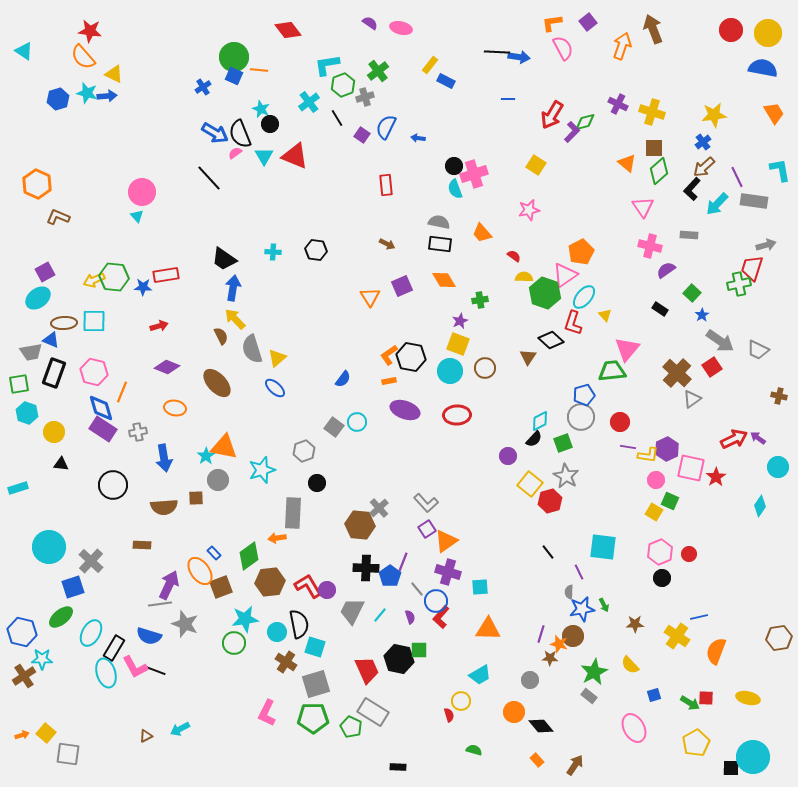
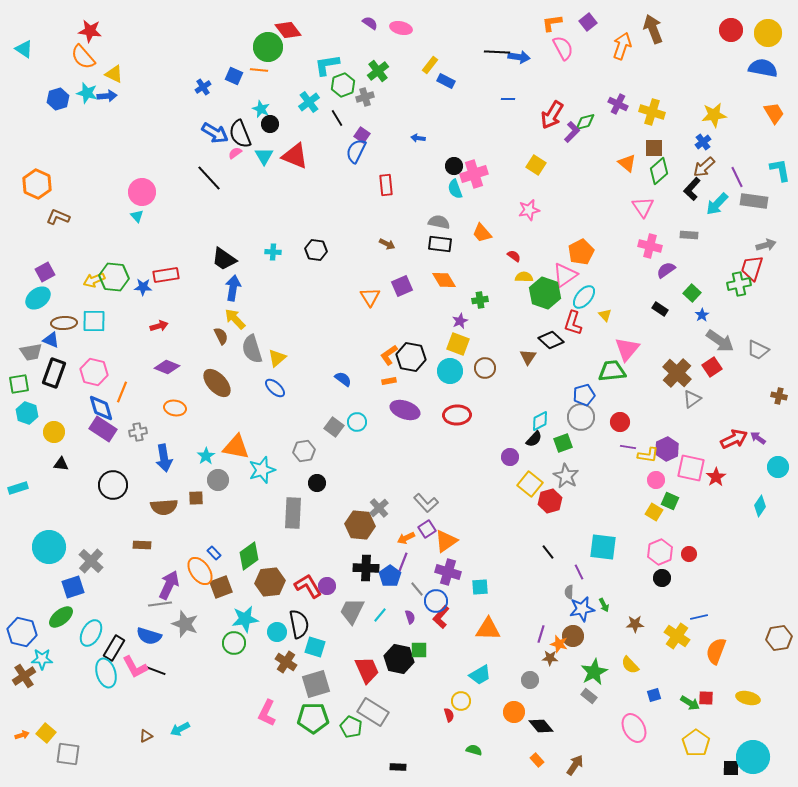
cyan triangle at (24, 51): moved 2 px up
green circle at (234, 57): moved 34 px right, 10 px up
blue semicircle at (386, 127): moved 30 px left, 24 px down
blue semicircle at (343, 379): rotated 90 degrees counterclockwise
orange triangle at (224, 447): moved 12 px right
gray hexagon at (304, 451): rotated 10 degrees clockwise
purple circle at (508, 456): moved 2 px right, 1 px down
orange arrow at (277, 538): moved 129 px right; rotated 18 degrees counterclockwise
purple circle at (327, 590): moved 4 px up
yellow pentagon at (696, 743): rotated 8 degrees counterclockwise
